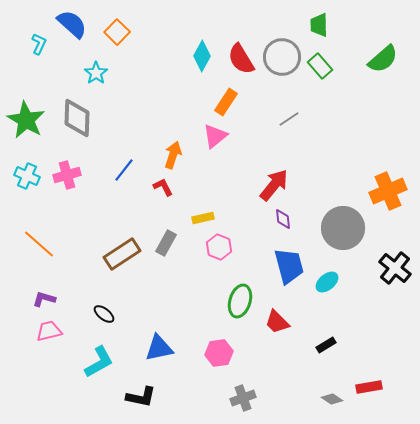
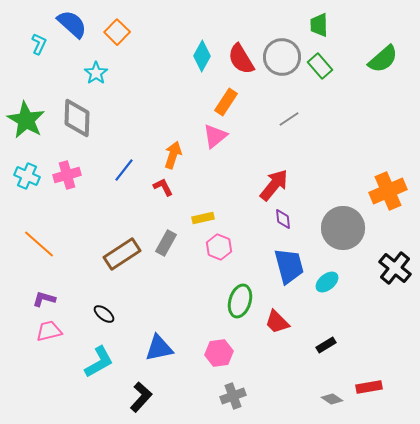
black L-shape at (141, 397): rotated 60 degrees counterclockwise
gray cross at (243, 398): moved 10 px left, 2 px up
